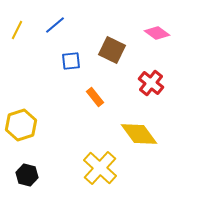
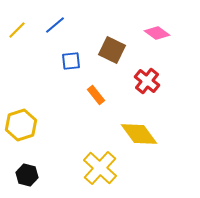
yellow line: rotated 18 degrees clockwise
red cross: moved 4 px left, 2 px up
orange rectangle: moved 1 px right, 2 px up
